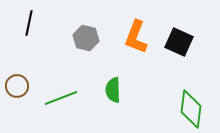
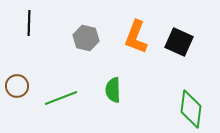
black line: rotated 10 degrees counterclockwise
